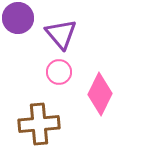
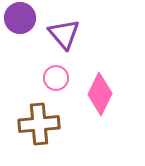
purple circle: moved 2 px right
purple triangle: moved 3 px right
pink circle: moved 3 px left, 6 px down
